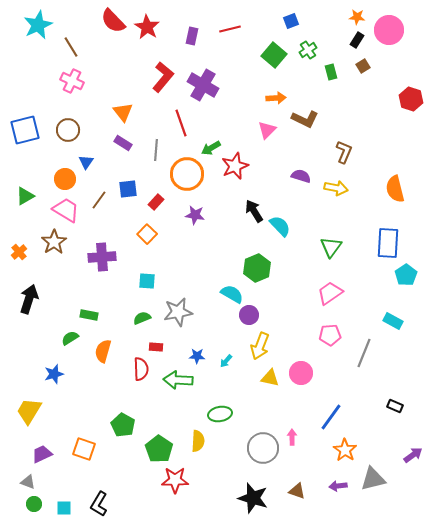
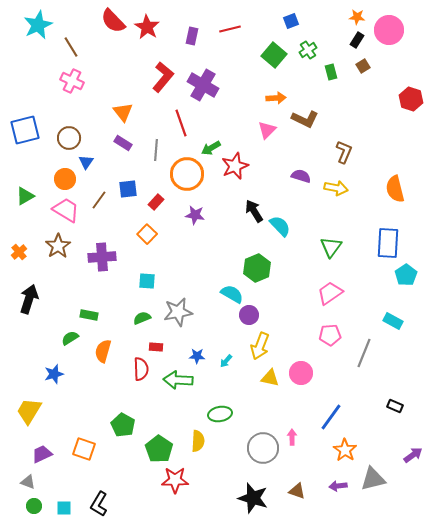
brown circle at (68, 130): moved 1 px right, 8 px down
brown star at (54, 242): moved 4 px right, 4 px down
green circle at (34, 504): moved 2 px down
